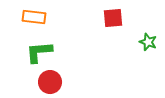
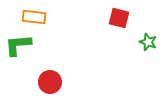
red square: moved 6 px right; rotated 20 degrees clockwise
green L-shape: moved 21 px left, 7 px up
